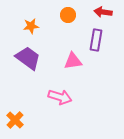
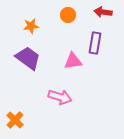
purple rectangle: moved 1 px left, 3 px down
